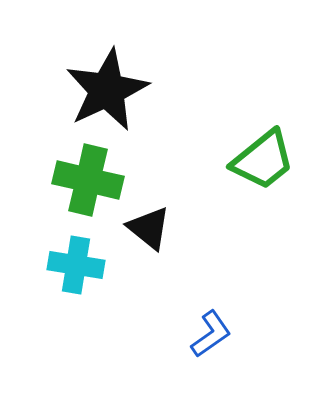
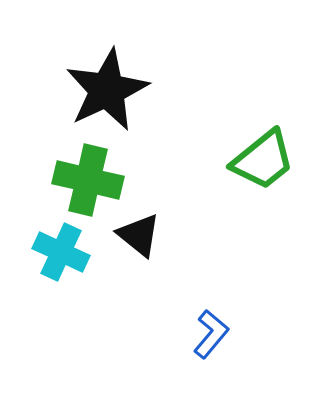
black triangle: moved 10 px left, 7 px down
cyan cross: moved 15 px left, 13 px up; rotated 16 degrees clockwise
blue L-shape: rotated 15 degrees counterclockwise
